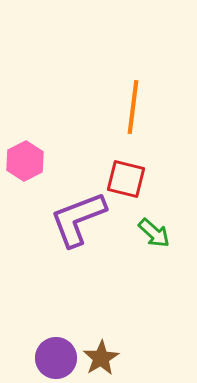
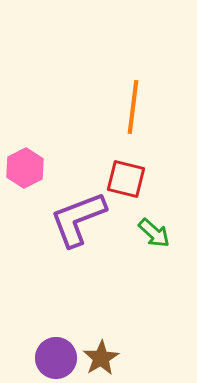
pink hexagon: moved 7 px down
